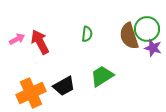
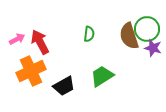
green semicircle: moved 2 px right
orange cross: moved 22 px up
